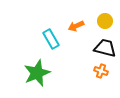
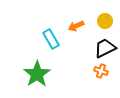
black trapezoid: rotated 40 degrees counterclockwise
green star: moved 1 px down; rotated 12 degrees counterclockwise
